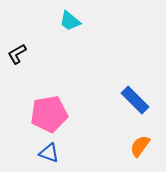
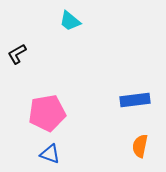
blue rectangle: rotated 52 degrees counterclockwise
pink pentagon: moved 2 px left, 1 px up
orange semicircle: rotated 25 degrees counterclockwise
blue triangle: moved 1 px right, 1 px down
